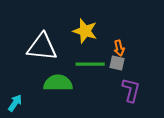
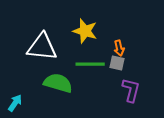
green semicircle: rotated 16 degrees clockwise
